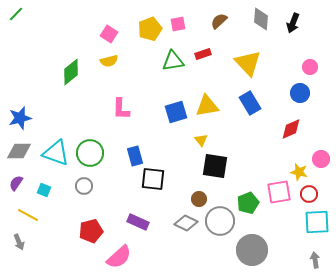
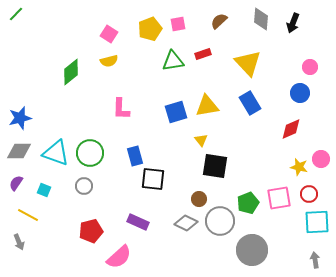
yellow star at (299, 172): moved 5 px up
pink square at (279, 192): moved 6 px down
